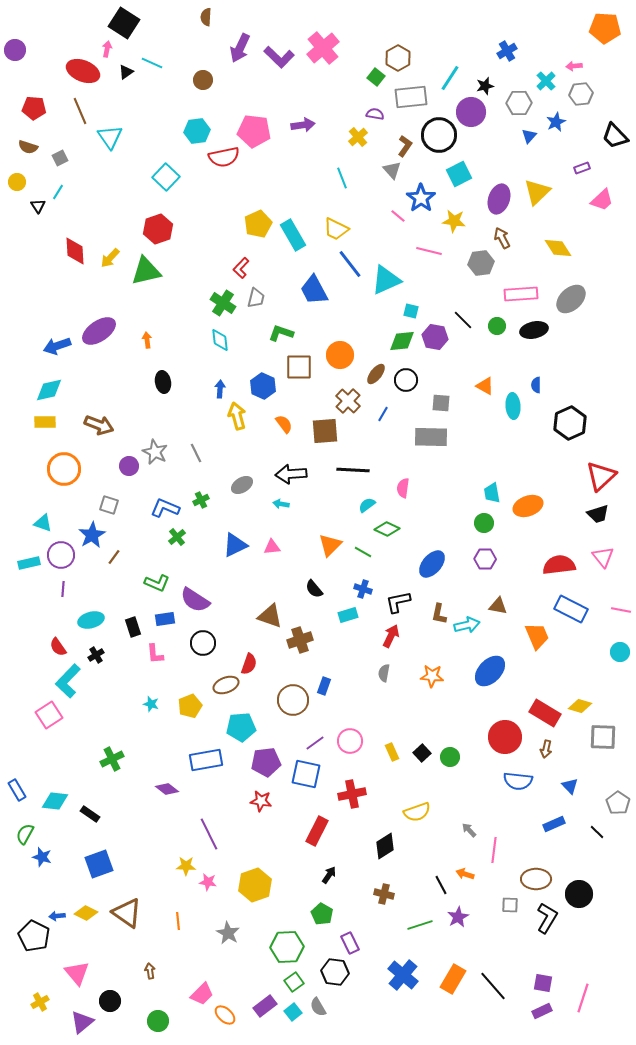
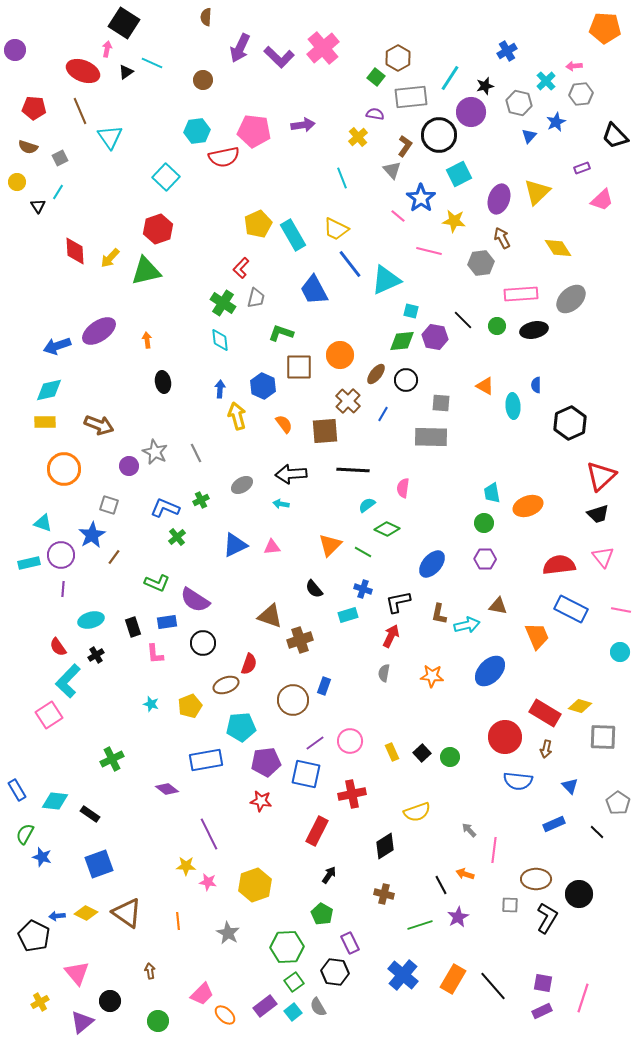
gray hexagon at (519, 103): rotated 15 degrees clockwise
blue rectangle at (165, 619): moved 2 px right, 3 px down
